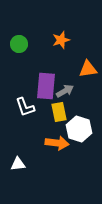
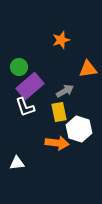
green circle: moved 23 px down
purple rectangle: moved 16 px left; rotated 44 degrees clockwise
white triangle: moved 1 px left, 1 px up
